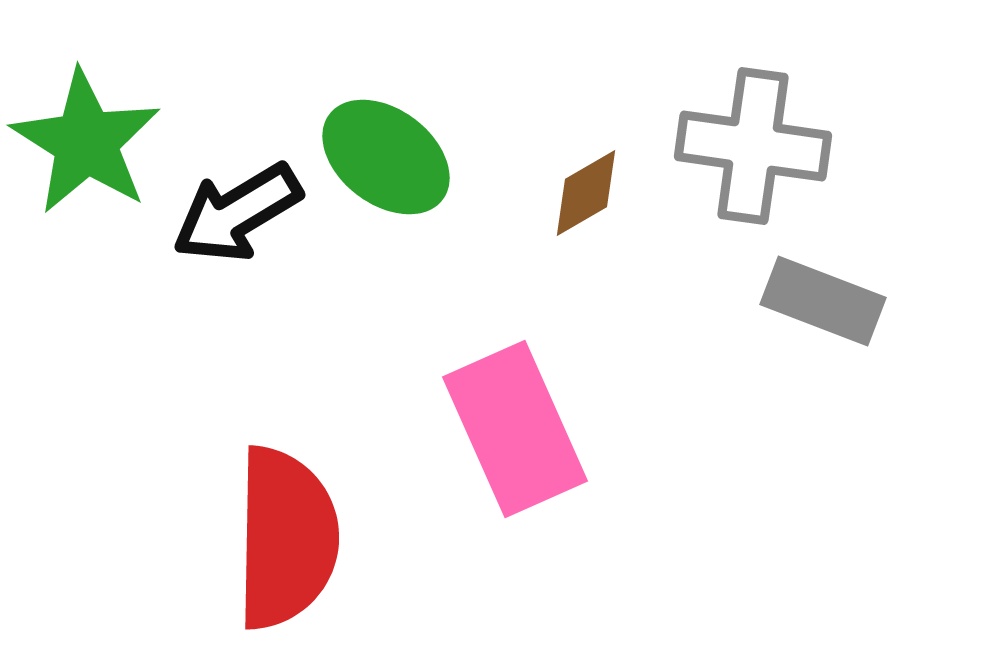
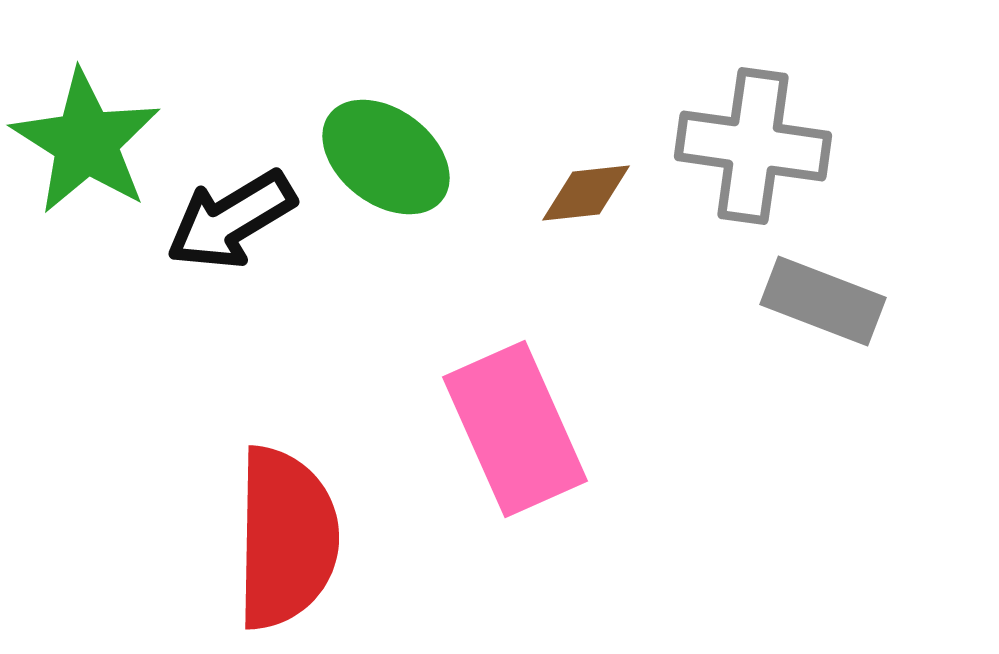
brown diamond: rotated 24 degrees clockwise
black arrow: moved 6 px left, 7 px down
